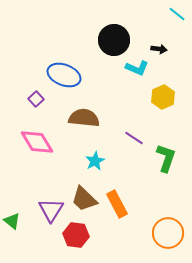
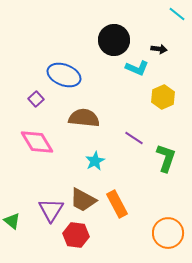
brown trapezoid: moved 1 px left, 1 px down; rotated 16 degrees counterclockwise
